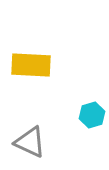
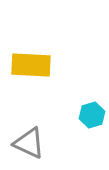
gray triangle: moved 1 px left, 1 px down
